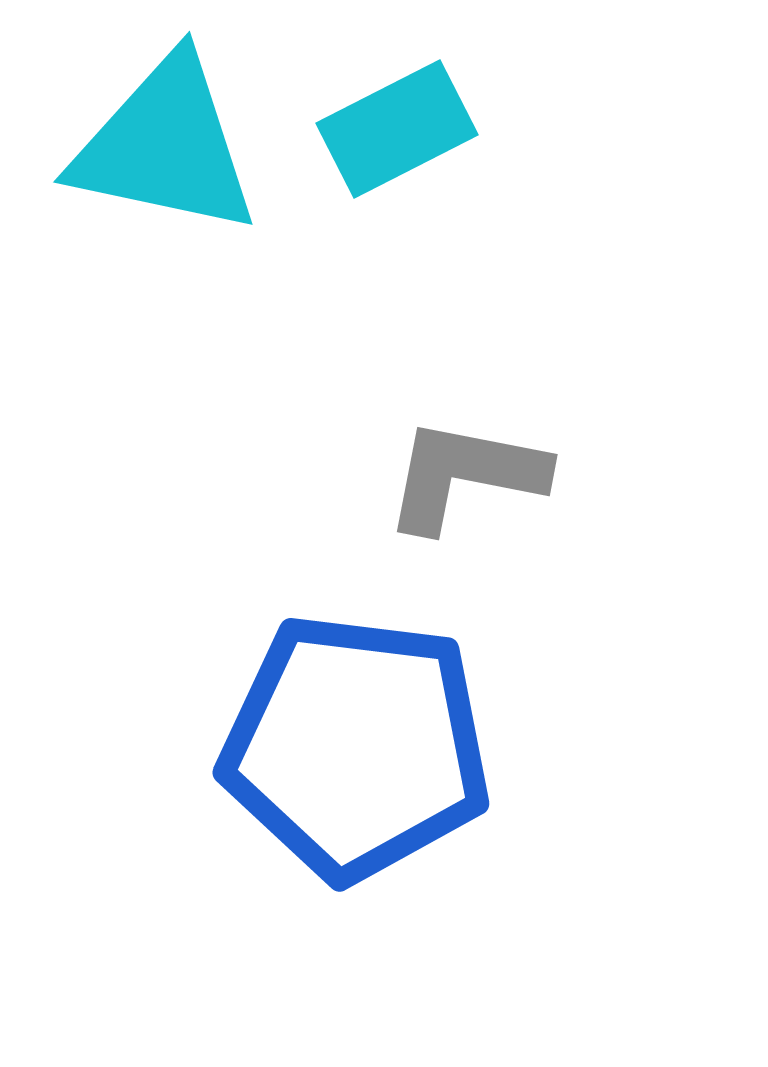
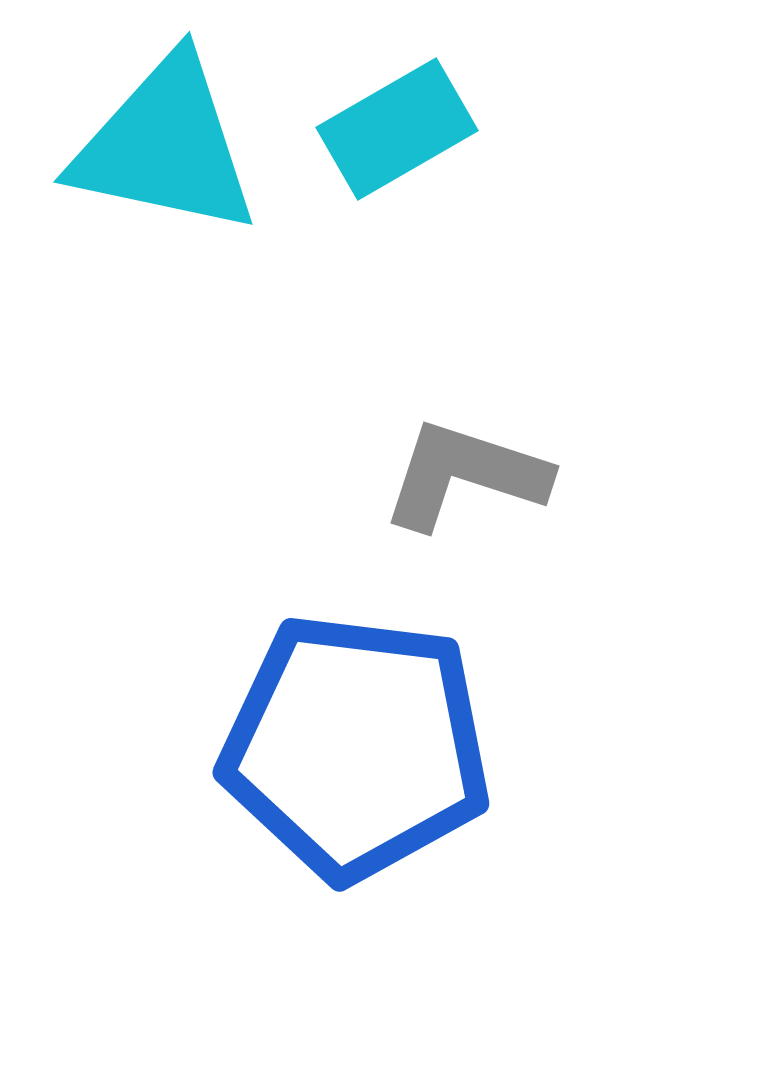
cyan rectangle: rotated 3 degrees counterclockwise
gray L-shape: rotated 7 degrees clockwise
